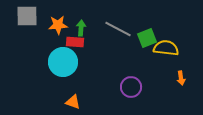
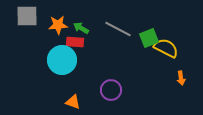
green arrow: rotated 63 degrees counterclockwise
green square: moved 2 px right
yellow semicircle: rotated 20 degrees clockwise
cyan circle: moved 1 px left, 2 px up
purple circle: moved 20 px left, 3 px down
